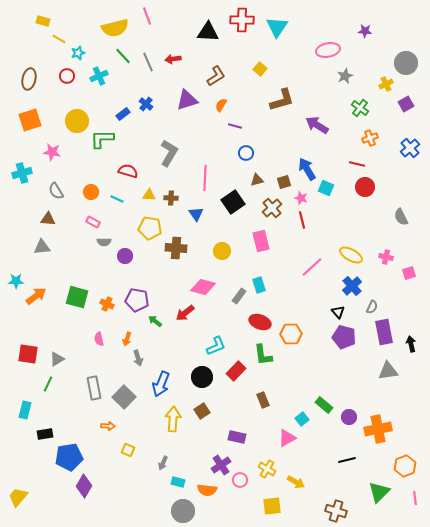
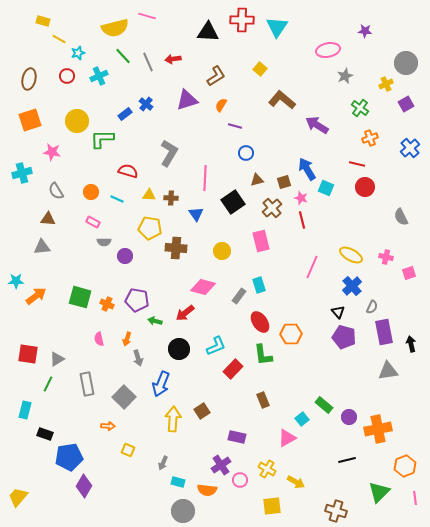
pink line at (147, 16): rotated 54 degrees counterclockwise
brown L-shape at (282, 100): rotated 124 degrees counterclockwise
blue rectangle at (123, 114): moved 2 px right
pink line at (312, 267): rotated 25 degrees counterclockwise
green square at (77, 297): moved 3 px right
green arrow at (155, 321): rotated 24 degrees counterclockwise
red ellipse at (260, 322): rotated 35 degrees clockwise
red rectangle at (236, 371): moved 3 px left, 2 px up
black circle at (202, 377): moved 23 px left, 28 px up
gray rectangle at (94, 388): moved 7 px left, 4 px up
black rectangle at (45, 434): rotated 28 degrees clockwise
